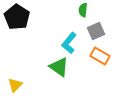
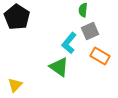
gray square: moved 6 px left
